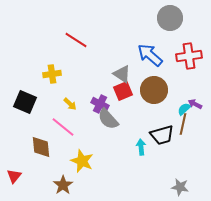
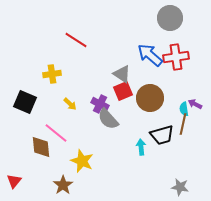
red cross: moved 13 px left, 1 px down
brown circle: moved 4 px left, 8 px down
cyan semicircle: rotated 56 degrees counterclockwise
pink line: moved 7 px left, 6 px down
red triangle: moved 5 px down
